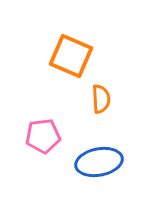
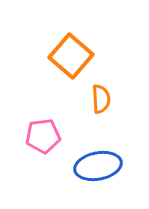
orange square: rotated 18 degrees clockwise
blue ellipse: moved 1 px left, 4 px down
